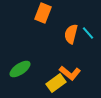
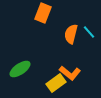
cyan line: moved 1 px right, 1 px up
